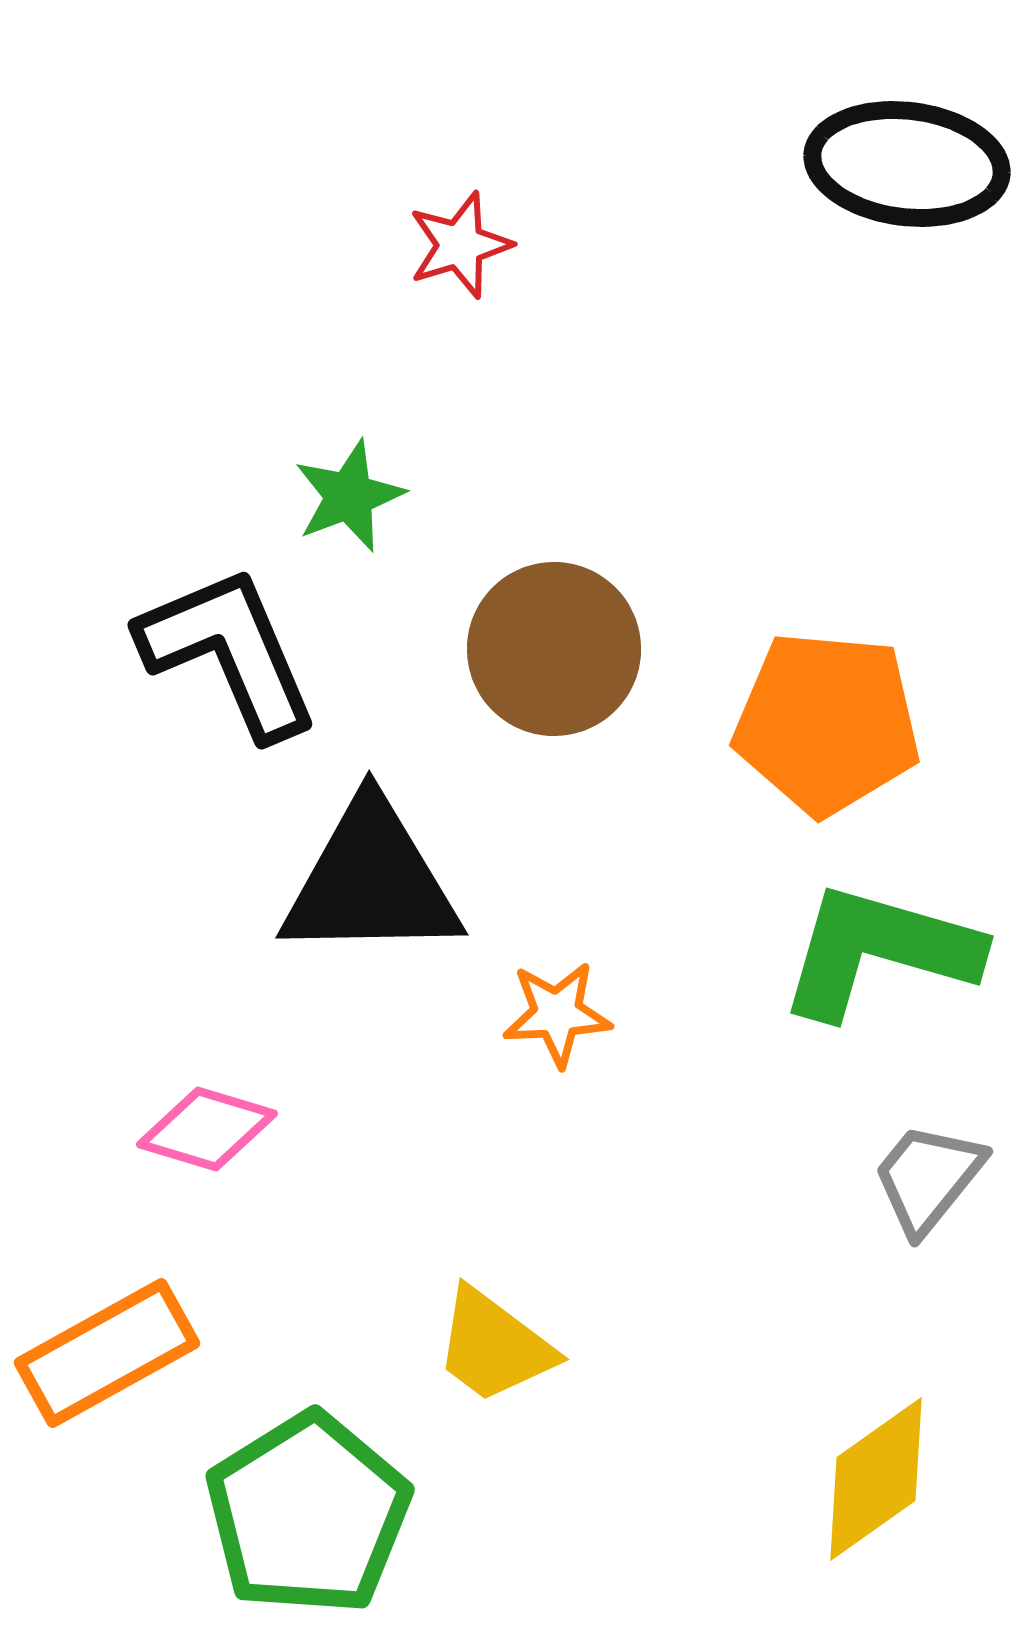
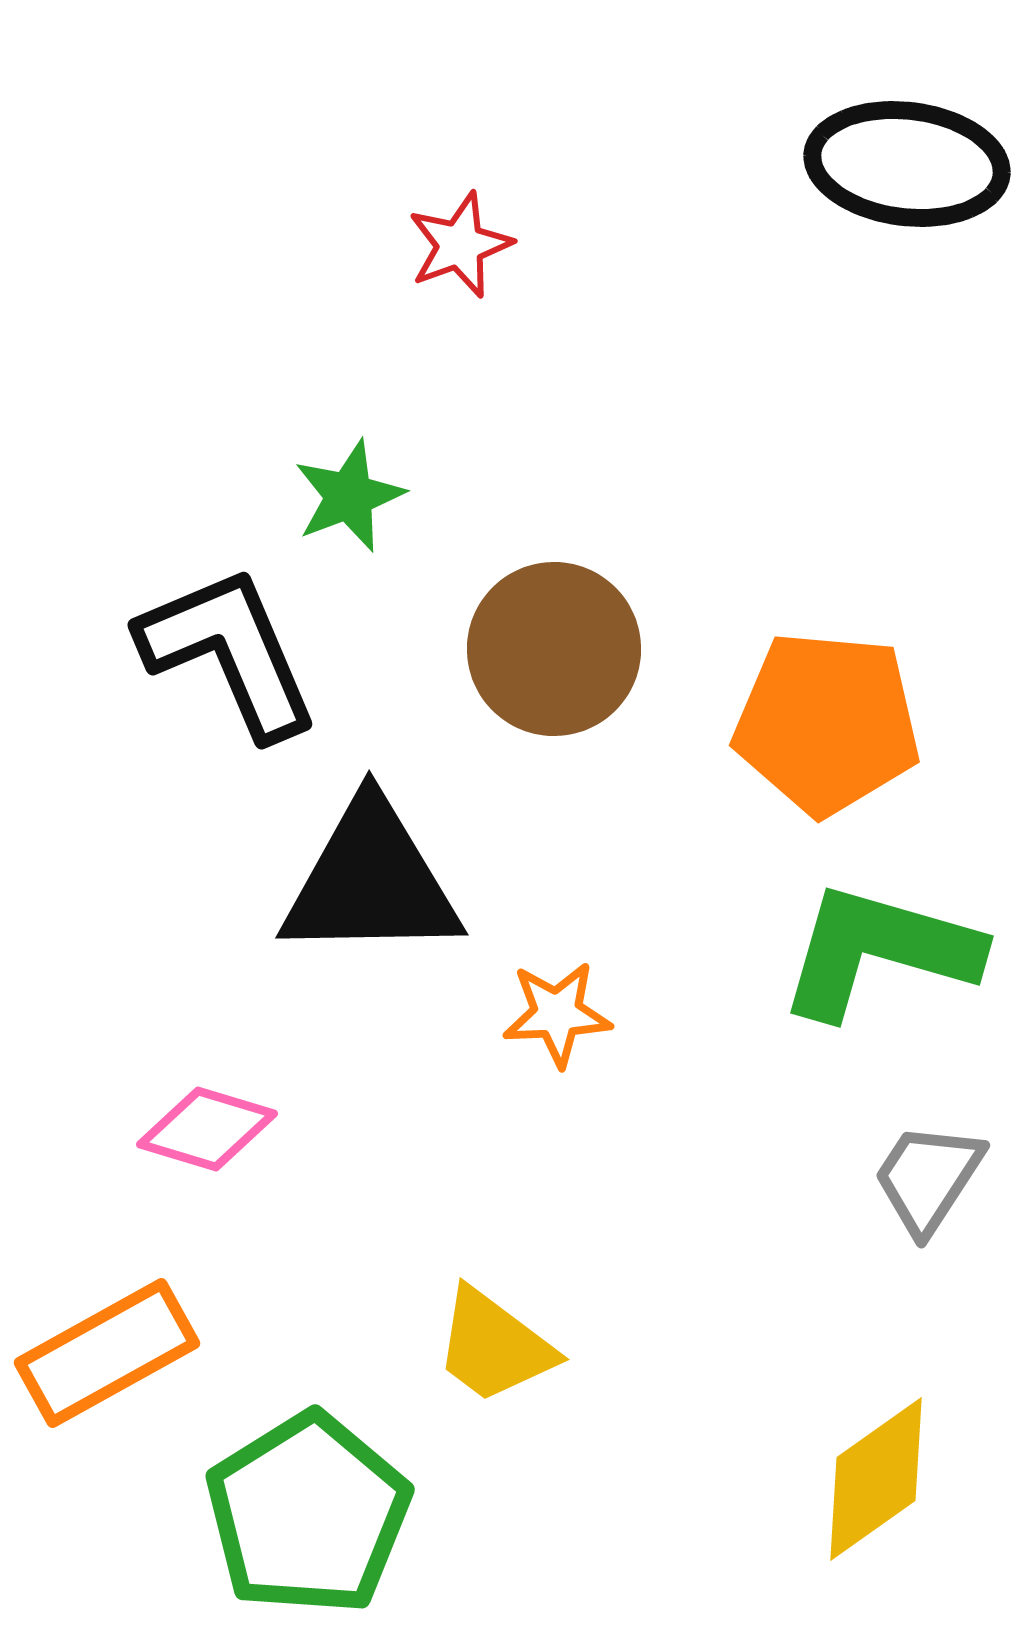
red star: rotated 3 degrees counterclockwise
gray trapezoid: rotated 6 degrees counterclockwise
